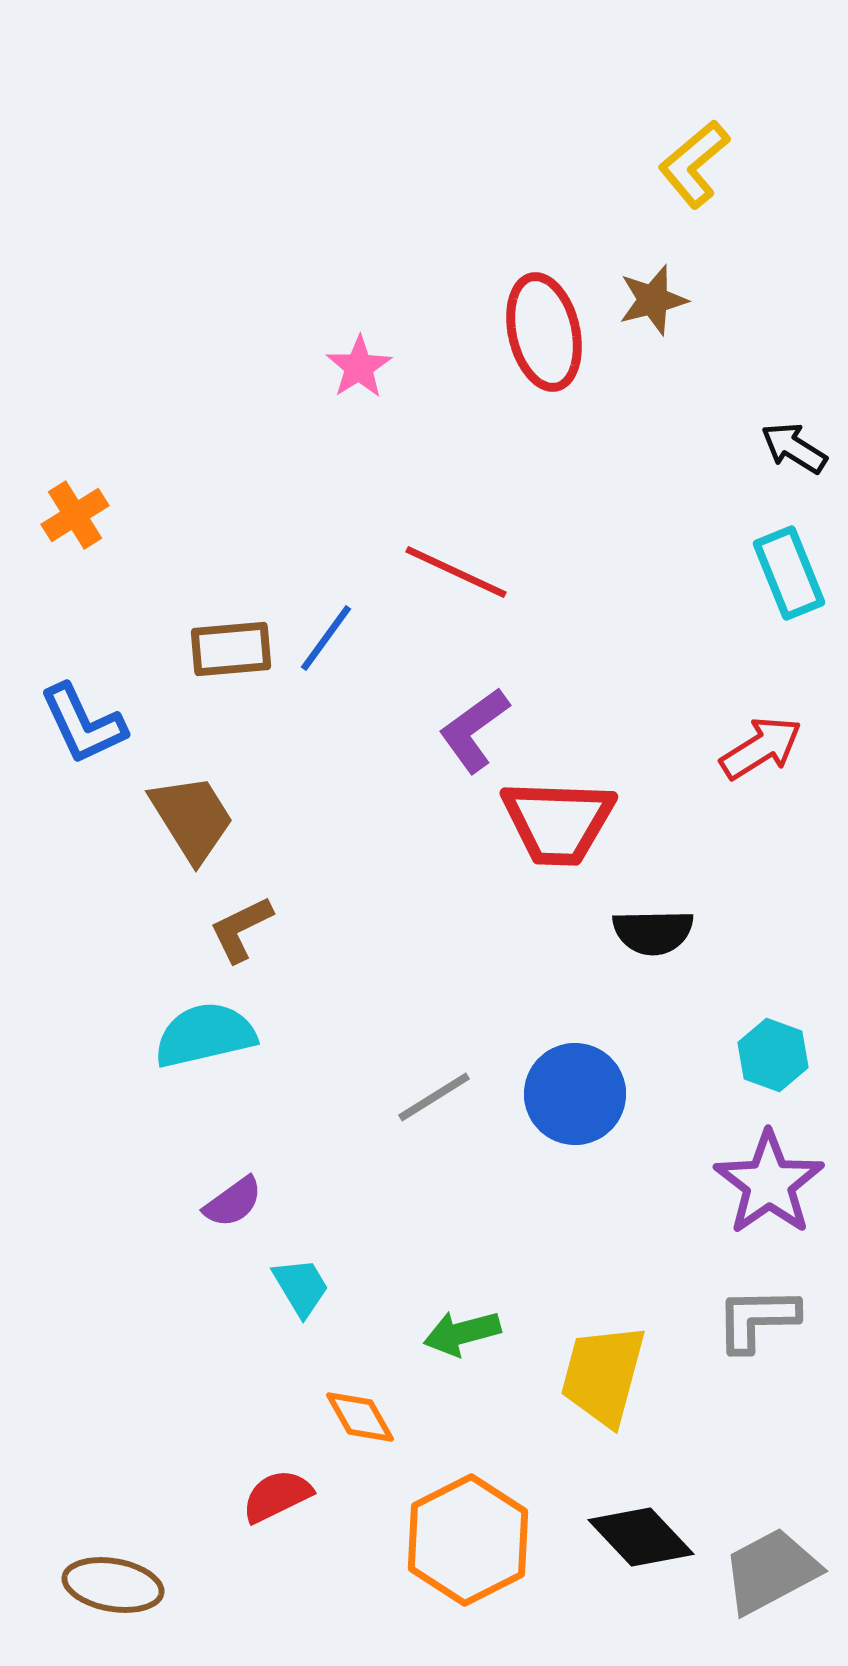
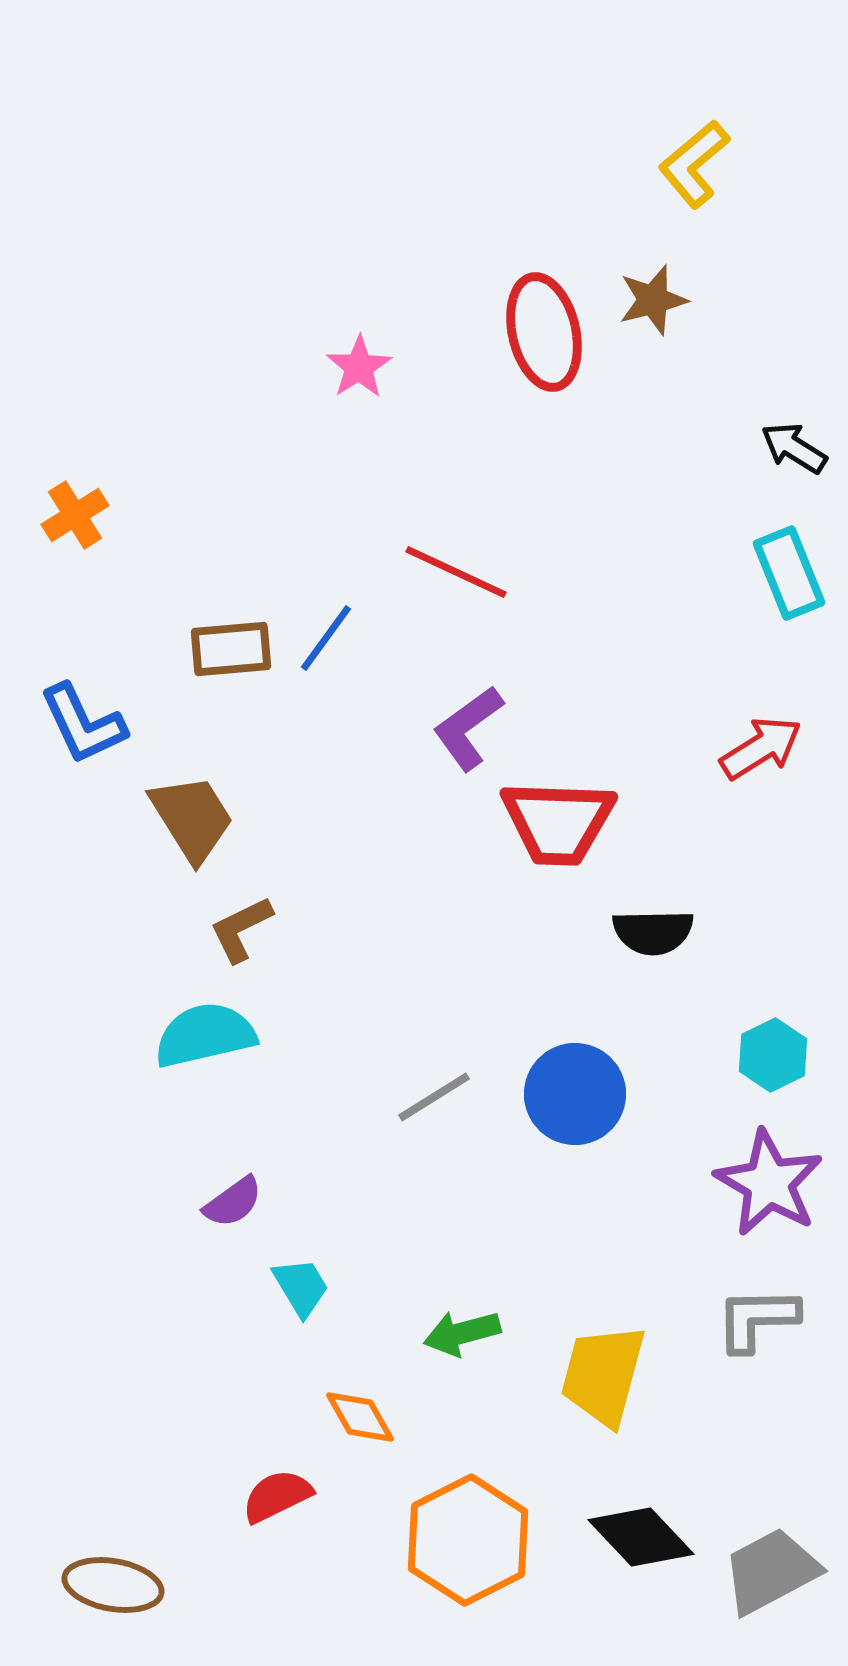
purple L-shape: moved 6 px left, 2 px up
cyan hexagon: rotated 14 degrees clockwise
purple star: rotated 7 degrees counterclockwise
